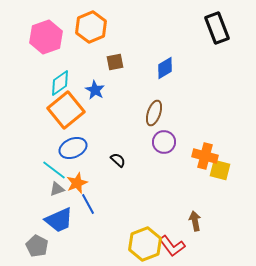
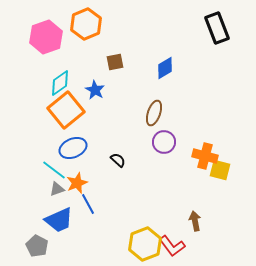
orange hexagon: moved 5 px left, 3 px up
